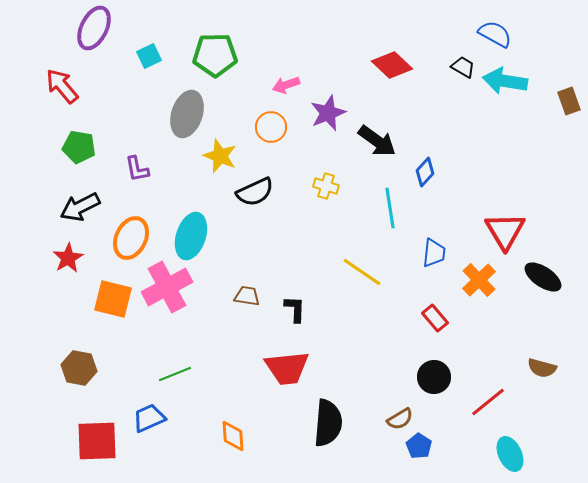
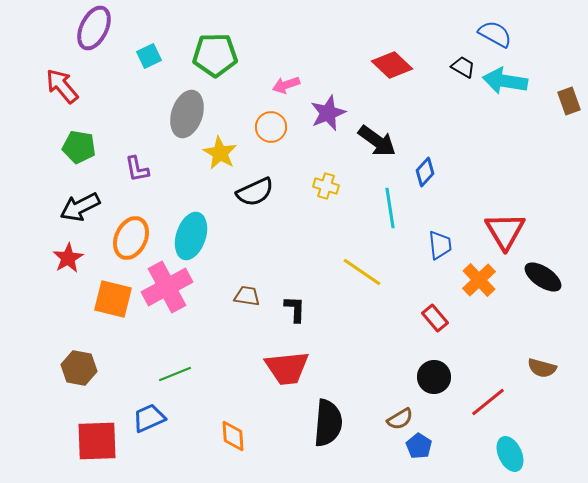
yellow star at (220, 156): moved 3 px up; rotated 8 degrees clockwise
blue trapezoid at (434, 253): moved 6 px right, 8 px up; rotated 12 degrees counterclockwise
